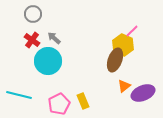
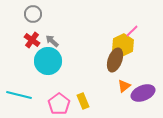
gray arrow: moved 2 px left, 3 px down
yellow hexagon: rotated 10 degrees clockwise
pink pentagon: rotated 10 degrees counterclockwise
